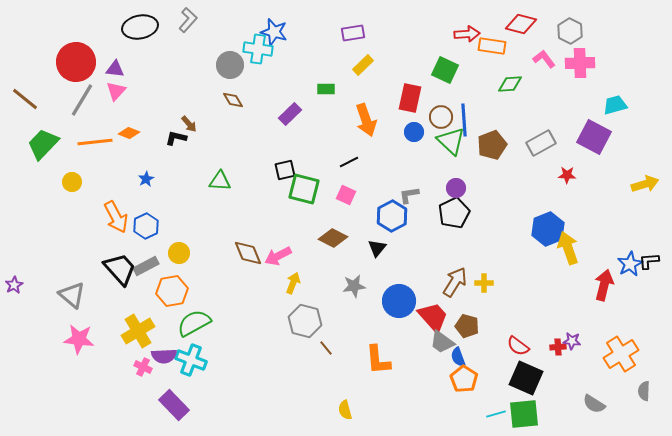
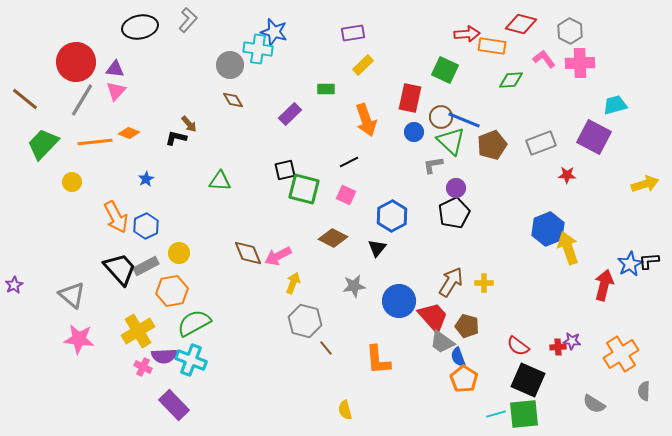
green diamond at (510, 84): moved 1 px right, 4 px up
blue line at (464, 120): rotated 64 degrees counterclockwise
gray rectangle at (541, 143): rotated 8 degrees clockwise
gray L-shape at (409, 195): moved 24 px right, 30 px up
brown arrow at (455, 282): moved 4 px left
black square at (526, 378): moved 2 px right, 2 px down
